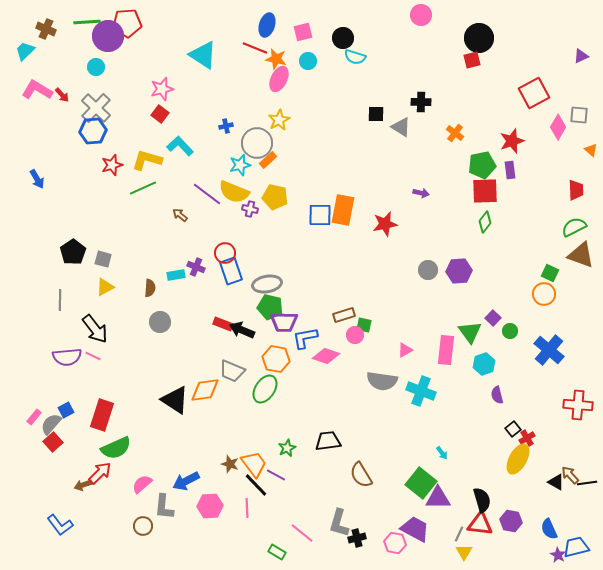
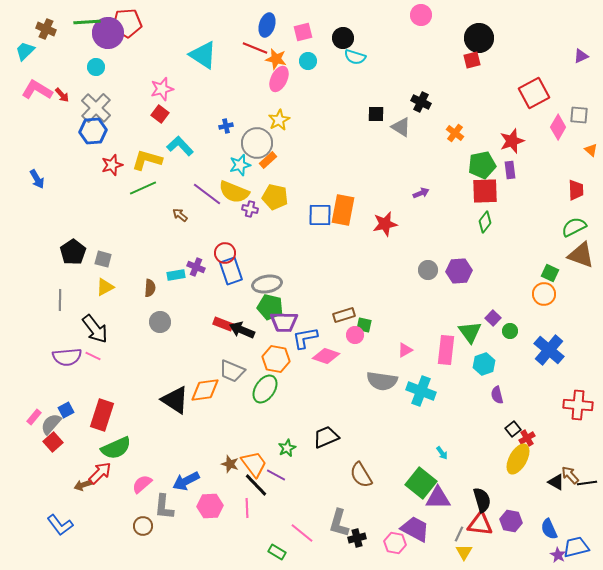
purple circle at (108, 36): moved 3 px up
black cross at (421, 102): rotated 24 degrees clockwise
purple arrow at (421, 193): rotated 35 degrees counterclockwise
black trapezoid at (328, 441): moved 2 px left, 4 px up; rotated 16 degrees counterclockwise
